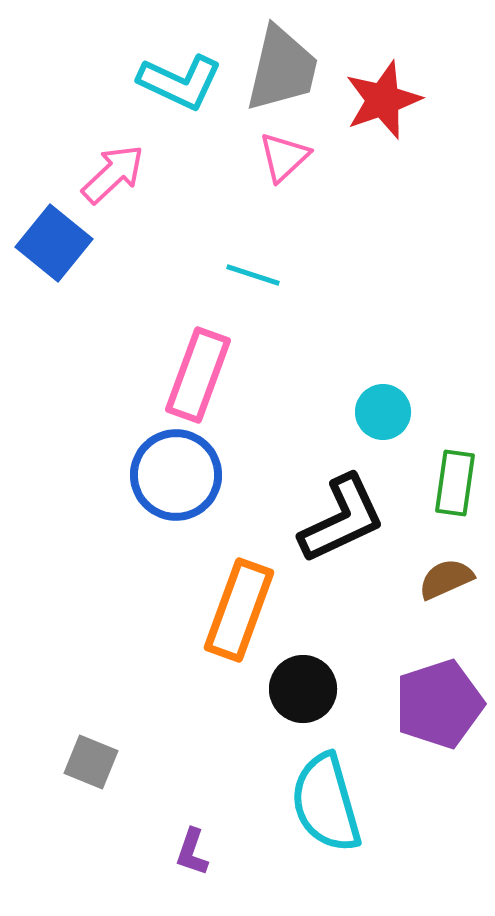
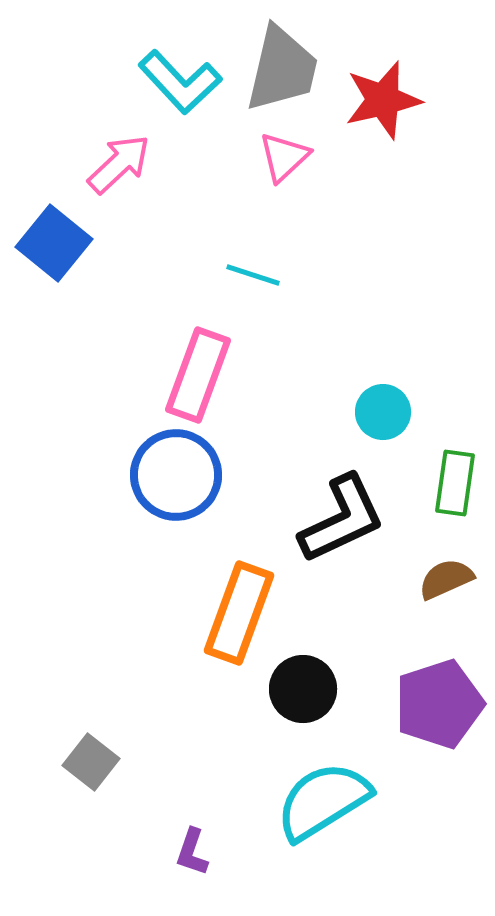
cyan L-shape: rotated 22 degrees clockwise
red star: rotated 6 degrees clockwise
pink arrow: moved 6 px right, 10 px up
orange rectangle: moved 3 px down
gray square: rotated 16 degrees clockwise
cyan semicircle: moved 3 px left, 2 px up; rotated 74 degrees clockwise
